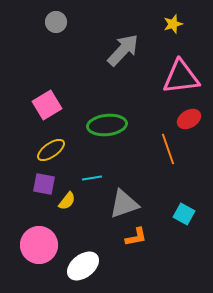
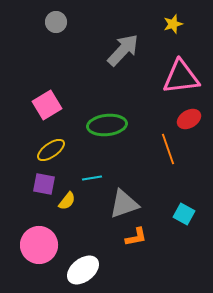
white ellipse: moved 4 px down
